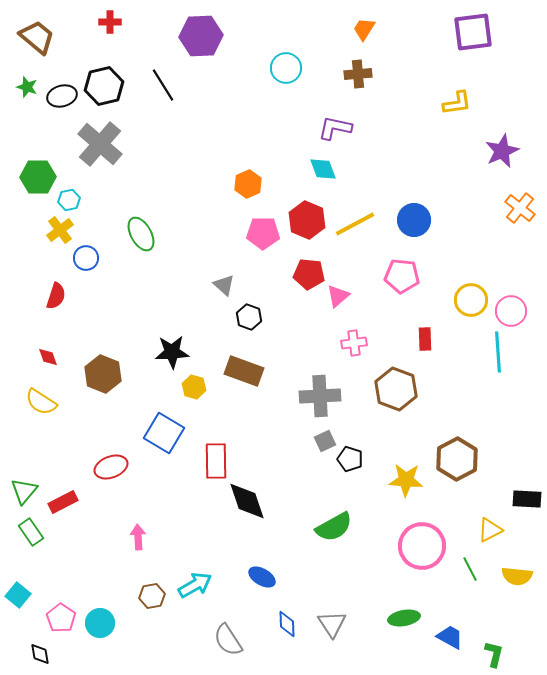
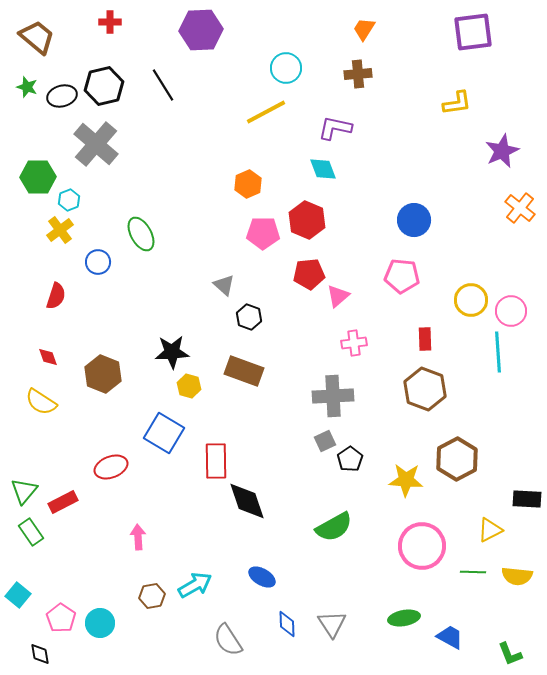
purple hexagon at (201, 36): moved 6 px up
gray cross at (100, 144): moved 4 px left
cyan hexagon at (69, 200): rotated 10 degrees counterclockwise
yellow line at (355, 224): moved 89 px left, 112 px up
blue circle at (86, 258): moved 12 px right, 4 px down
red pentagon at (309, 274): rotated 12 degrees counterclockwise
yellow hexagon at (194, 387): moved 5 px left, 1 px up
brown hexagon at (396, 389): moved 29 px right
gray cross at (320, 396): moved 13 px right
black pentagon at (350, 459): rotated 20 degrees clockwise
green line at (470, 569): moved 3 px right, 3 px down; rotated 60 degrees counterclockwise
green L-shape at (494, 654): moved 16 px right; rotated 144 degrees clockwise
